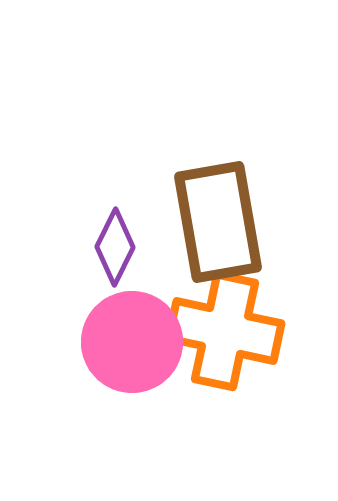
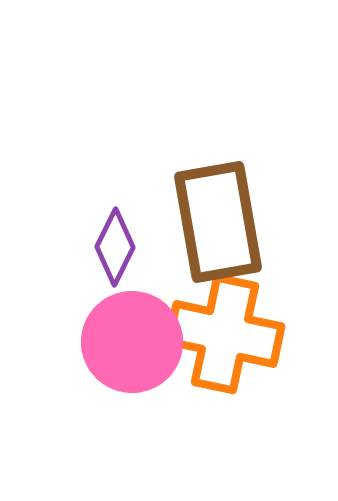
orange cross: moved 3 px down
